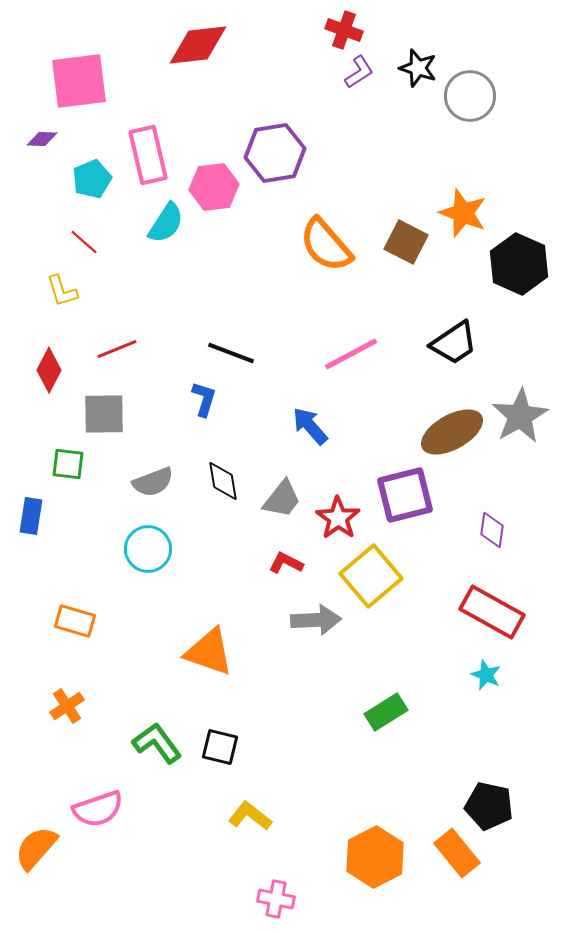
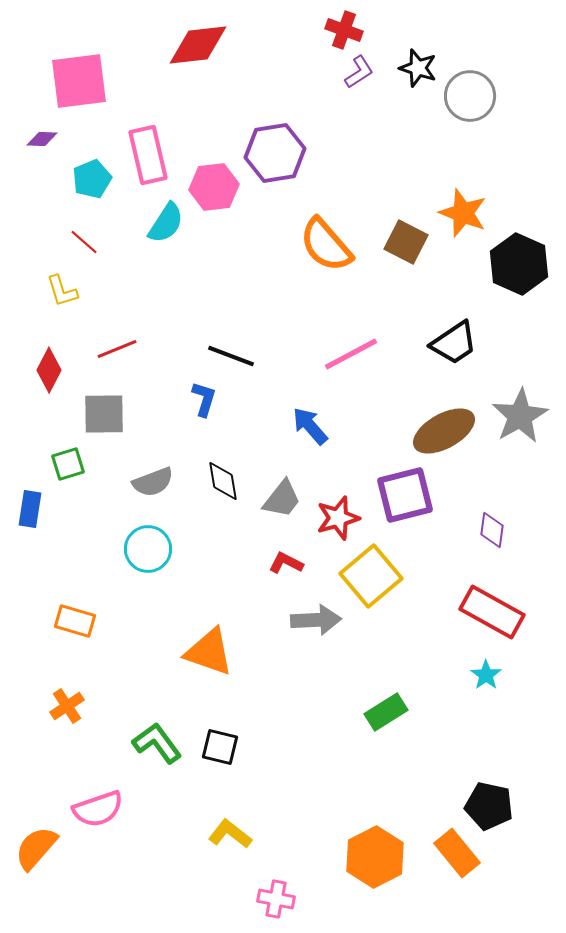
black line at (231, 353): moved 3 px down
brown ellipse at (452, 432): moved 8 px left, 1 px up
green square at (68, 464): rotated 24 degrees counterclockwise
blue rectangle at (31, 516): moved 1 px left, 7 px up
red star at (338, 518): rotated 21 degrees clockwise
cyan star at (486, 675): rotated 12 degrees clockwise
yellow L-shape at (250, 816): moved 20 px left, 18 px down
